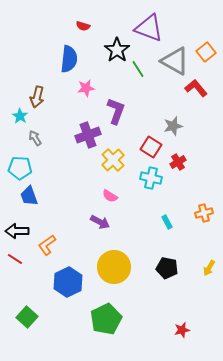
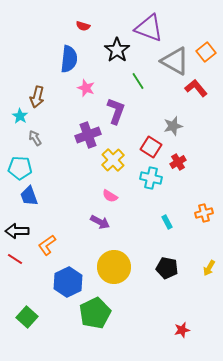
green line: moved 12 px down
pink star: rotated 30 degrees clockwise
green pentagon: moved 11 px left, 6 px up
